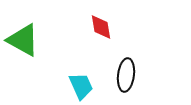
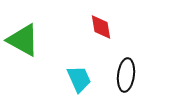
cyan trapezoid: moved 2 px left, 7 px up
